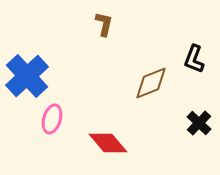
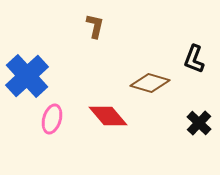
brown L-shape: moved 9 px left, 2 px down
brown diamond: moved 1 px left; rotated 39 degrees clockwise
red diamond: moved 27 px up
